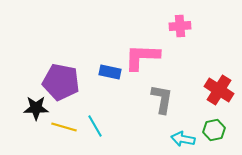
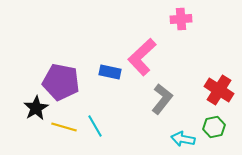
pink cross: moved 1 px right, 7 px up
pink L-shape: rotated 45 degrees counterclockwise
gray L-shape: rotated 28 degrees clockwise
black star: rotated 30 degrees counterclockwise
green hexagon: moved 3 px up
